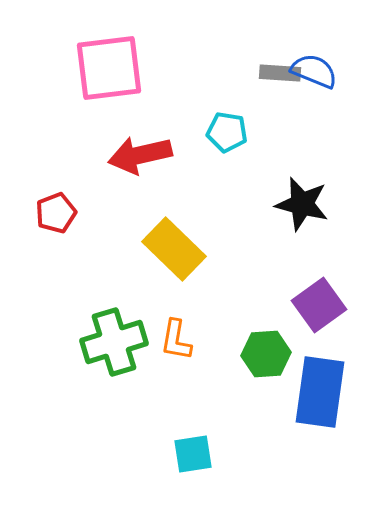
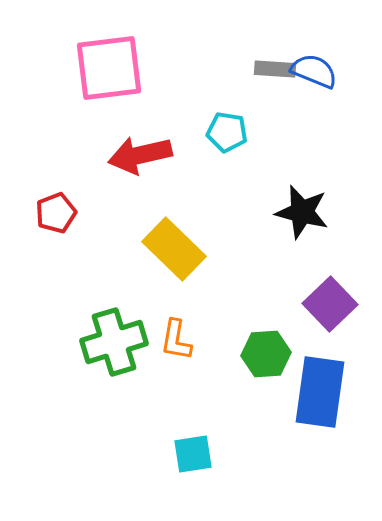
gray rectangle: moved 5 px left, 4 px up
black star: moved 8 px down
purple square: moved 11 px right, 1 px up; rotated 8 degrees counterclockwise
